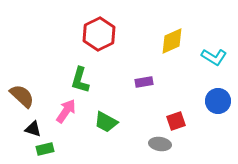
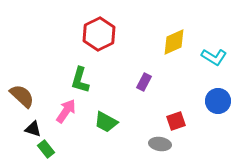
yellow diamond: moved 2 px right, 1 px down
purple rectangle: rotated 54 degrees counterclockwise
green rectangle: moved 1 px right; rotated 66 degrees clockwise
